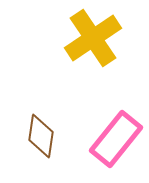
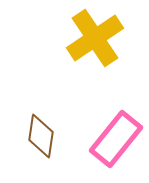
yellow cross: moved 2 px right
